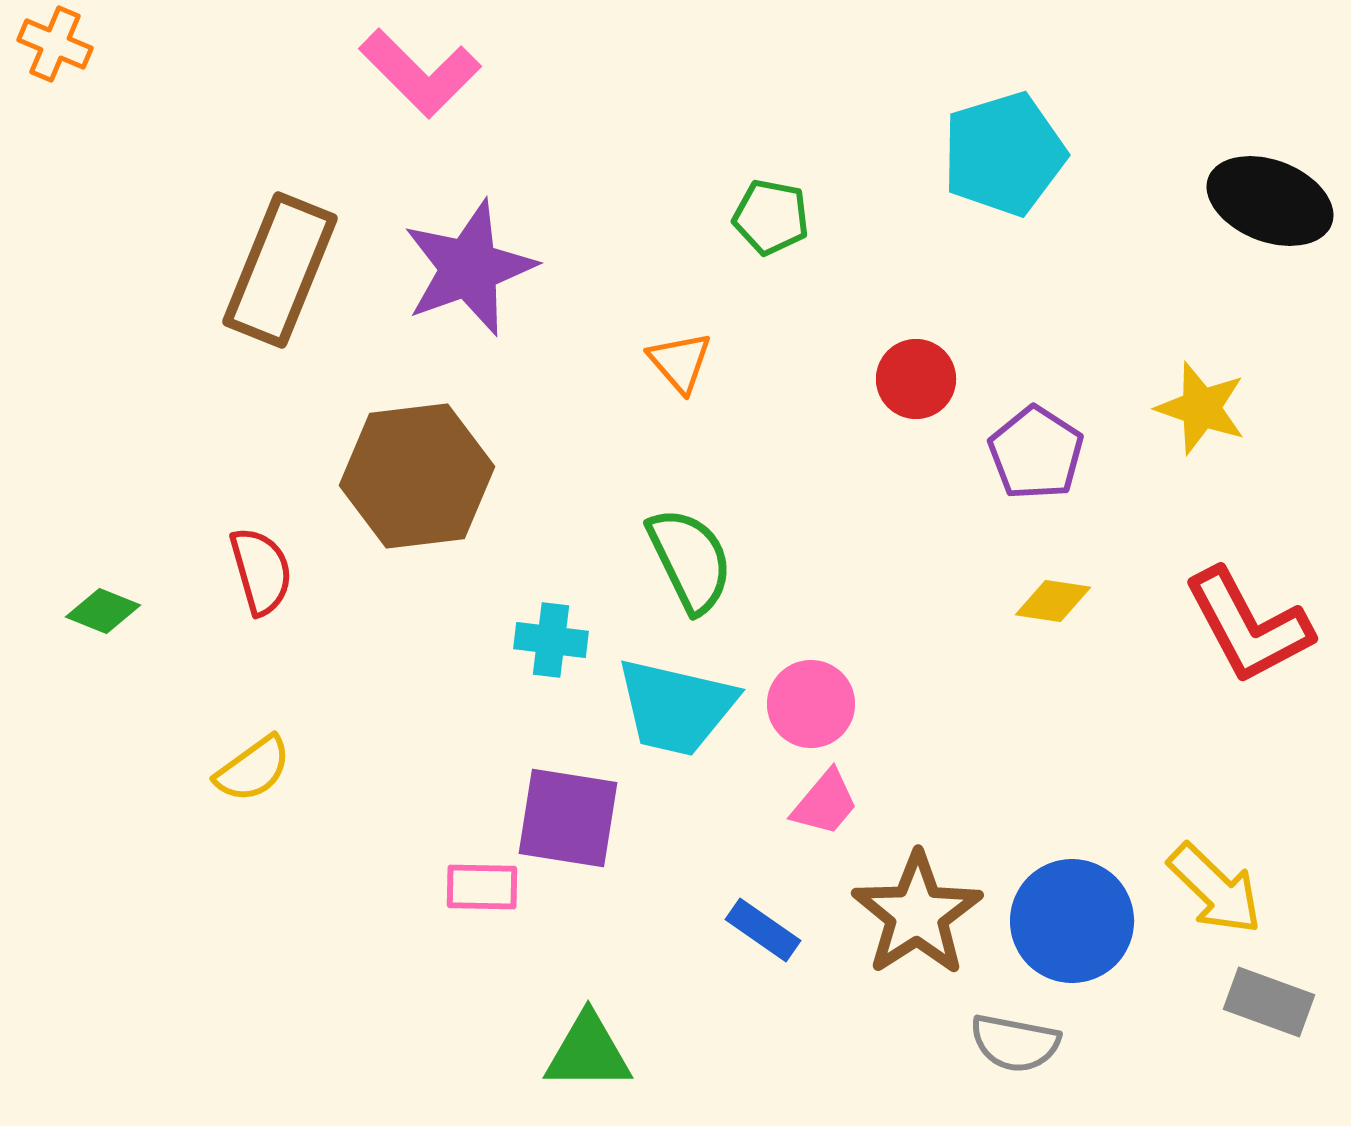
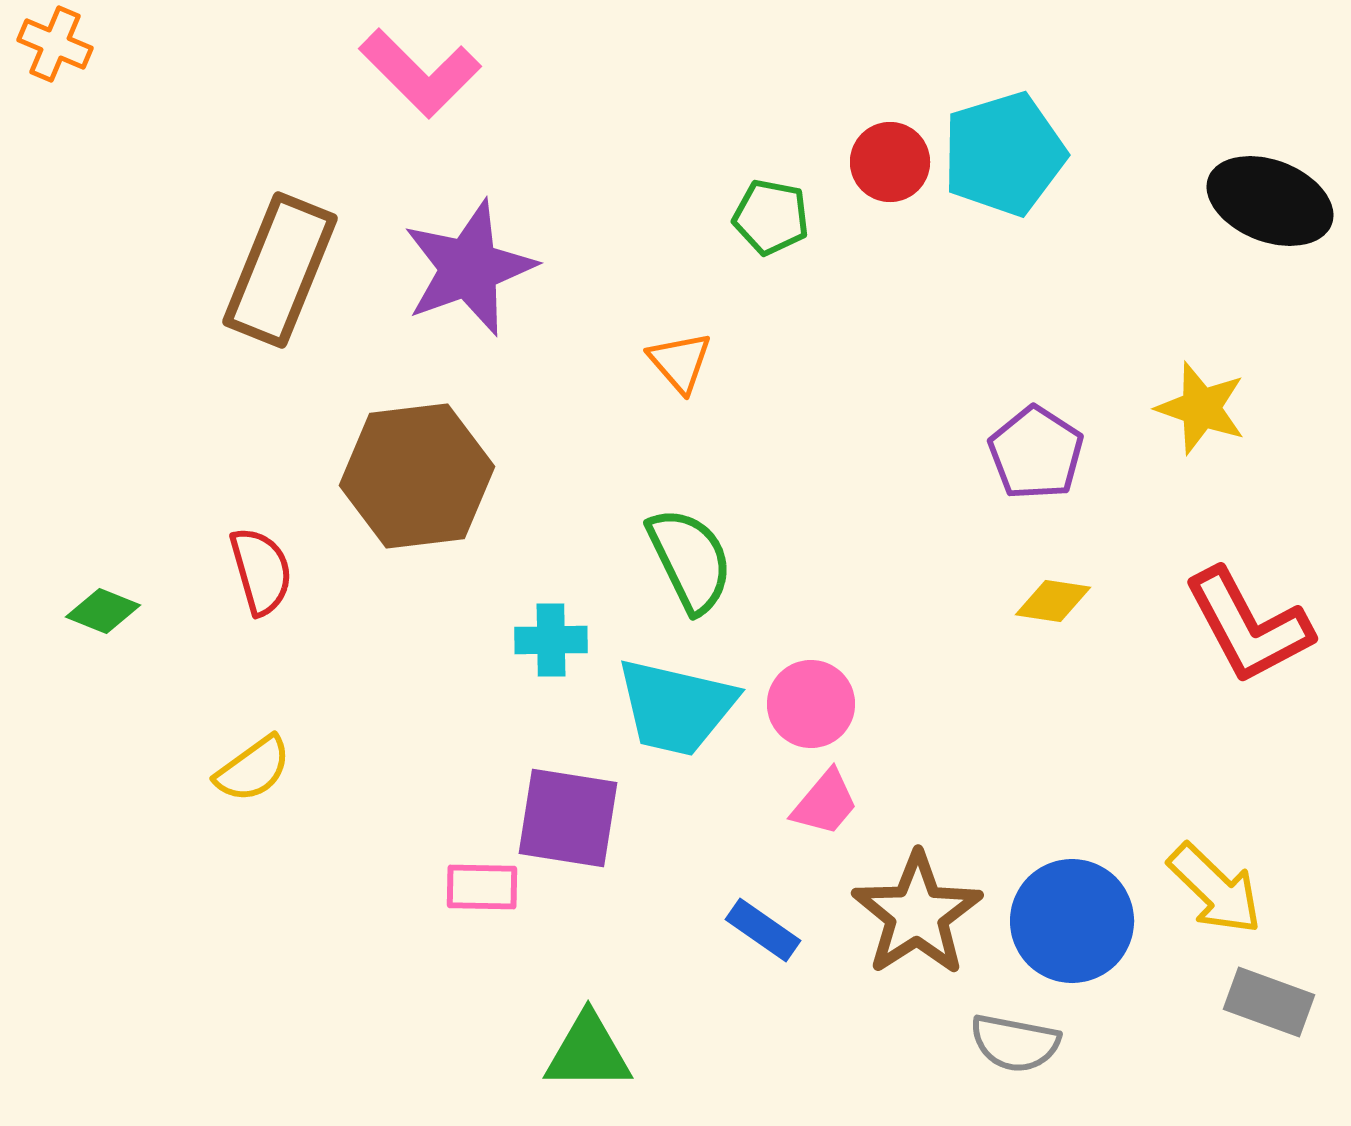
red circle: moved 26 px left, 217 px up
cyan cross: rotated 8 degrees counterclockwise
